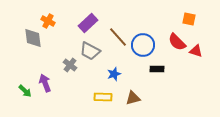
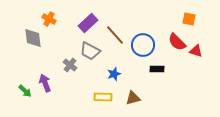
orange cross: moved 1 px right, 2 px up
brown line: moved 3 px left, 2 px up
